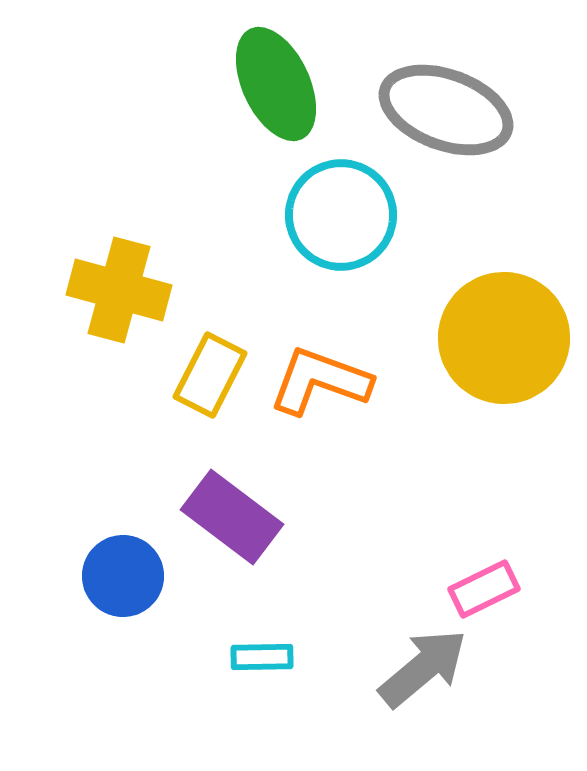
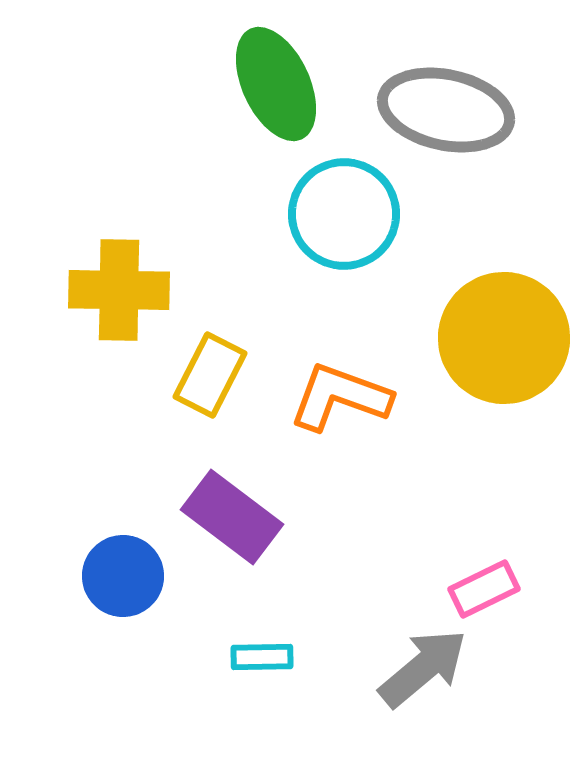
gray ellipse: rotated 8 degrees counterclockwise
cyan circle: moved 3 px right, 1 px up
yellow cross: rotated 14 degrees counterclockwise
orange L-shape: moved 20 px right, 16 px down
